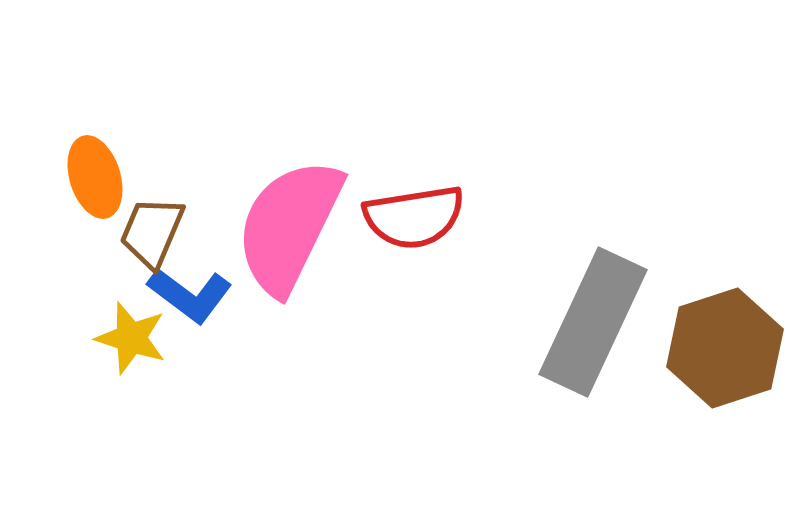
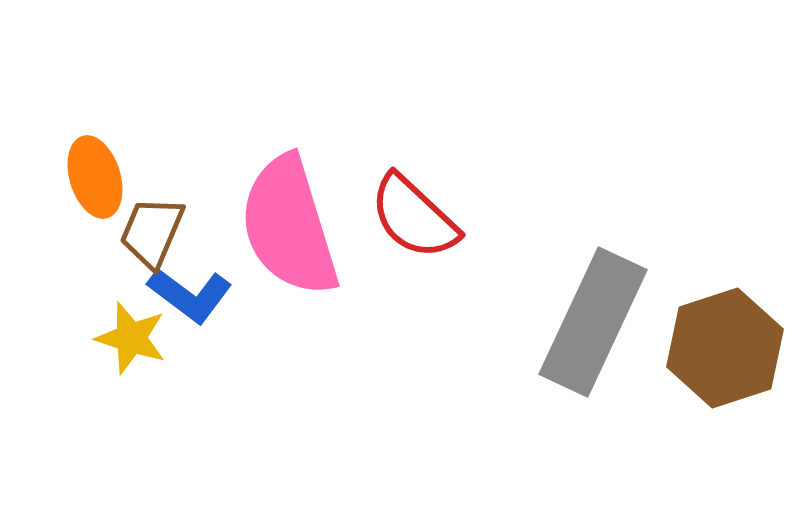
red semicircle: rotated 52 degrees clockwise
pink semicircle: rotated 43 degrees counterclockwise
